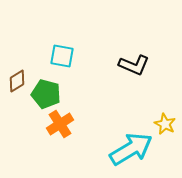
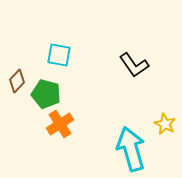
cyan square: moved 3 px left, 1 px up
black L-shape: rotated 32 degrees clockwise
brown diamond: rotated 15 degrees counterclockwise
cyan arrow: rotated 75 degrees counterclockwise
